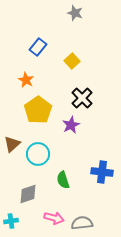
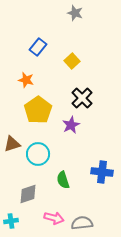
orange star: rotated 14 degrees counterclockwise
brown triangle: rotated 24 degrees clockwise
